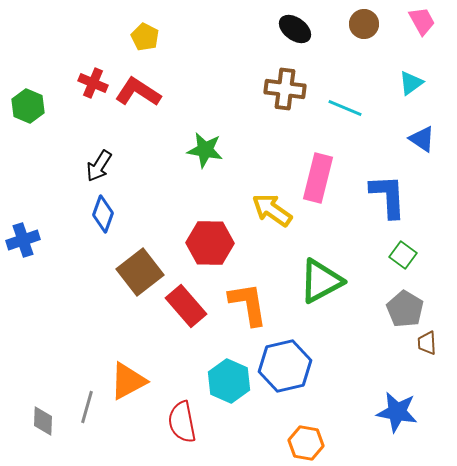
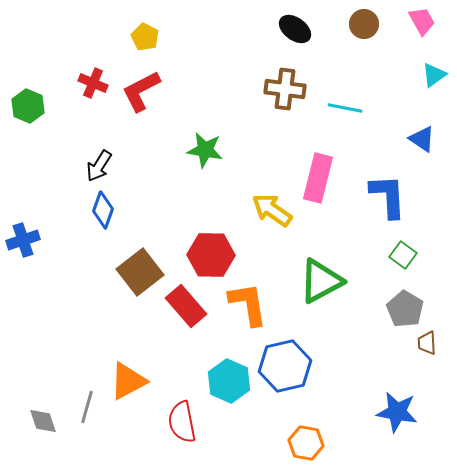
cyan triangle: moved 23 px right, 8 px up
red L-shape: moved 3 px right, 1 px up; rotated 60 degrees counterclockwise
cyan line: rotated 12 degrees counterclockwise
blue diamond: moved 4 px up
red hexagon: moved 1 px right, 12 px down
gray diamond: rotated 20 degrees counterclockwise
